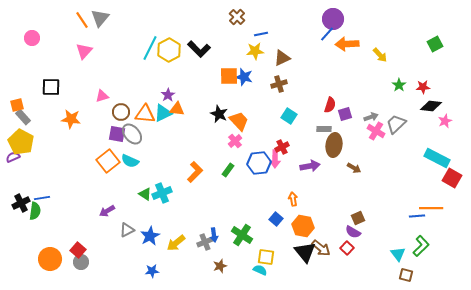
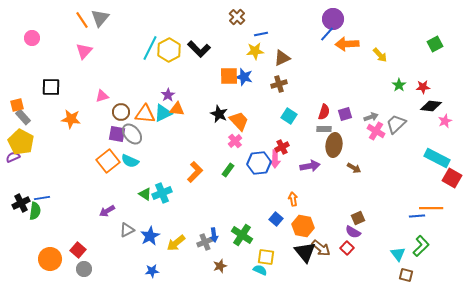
red semicircle at (330, 105): moved 6 px left, 7 px down
gray circle at (81, 262): moved 3 px right, 7 px down
